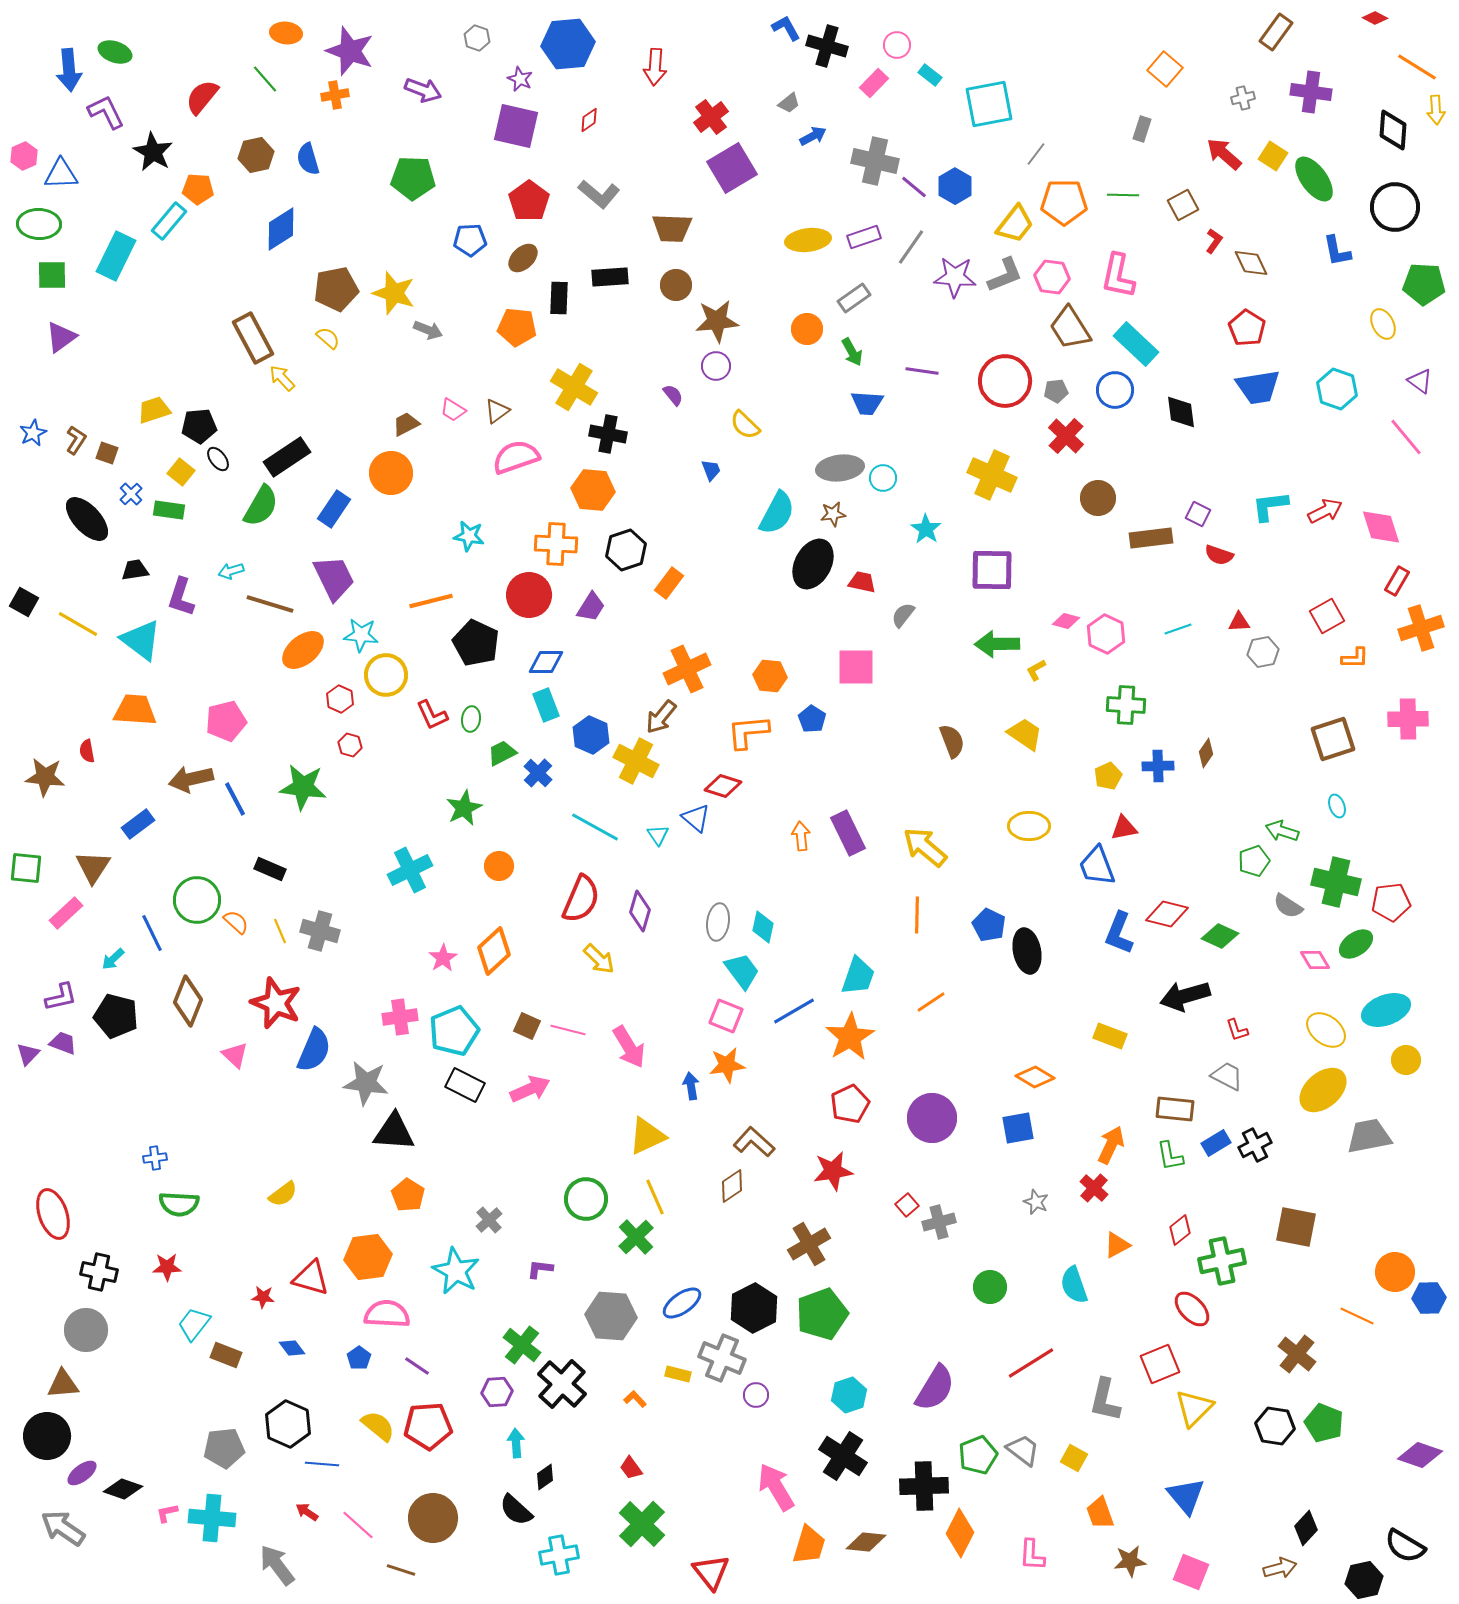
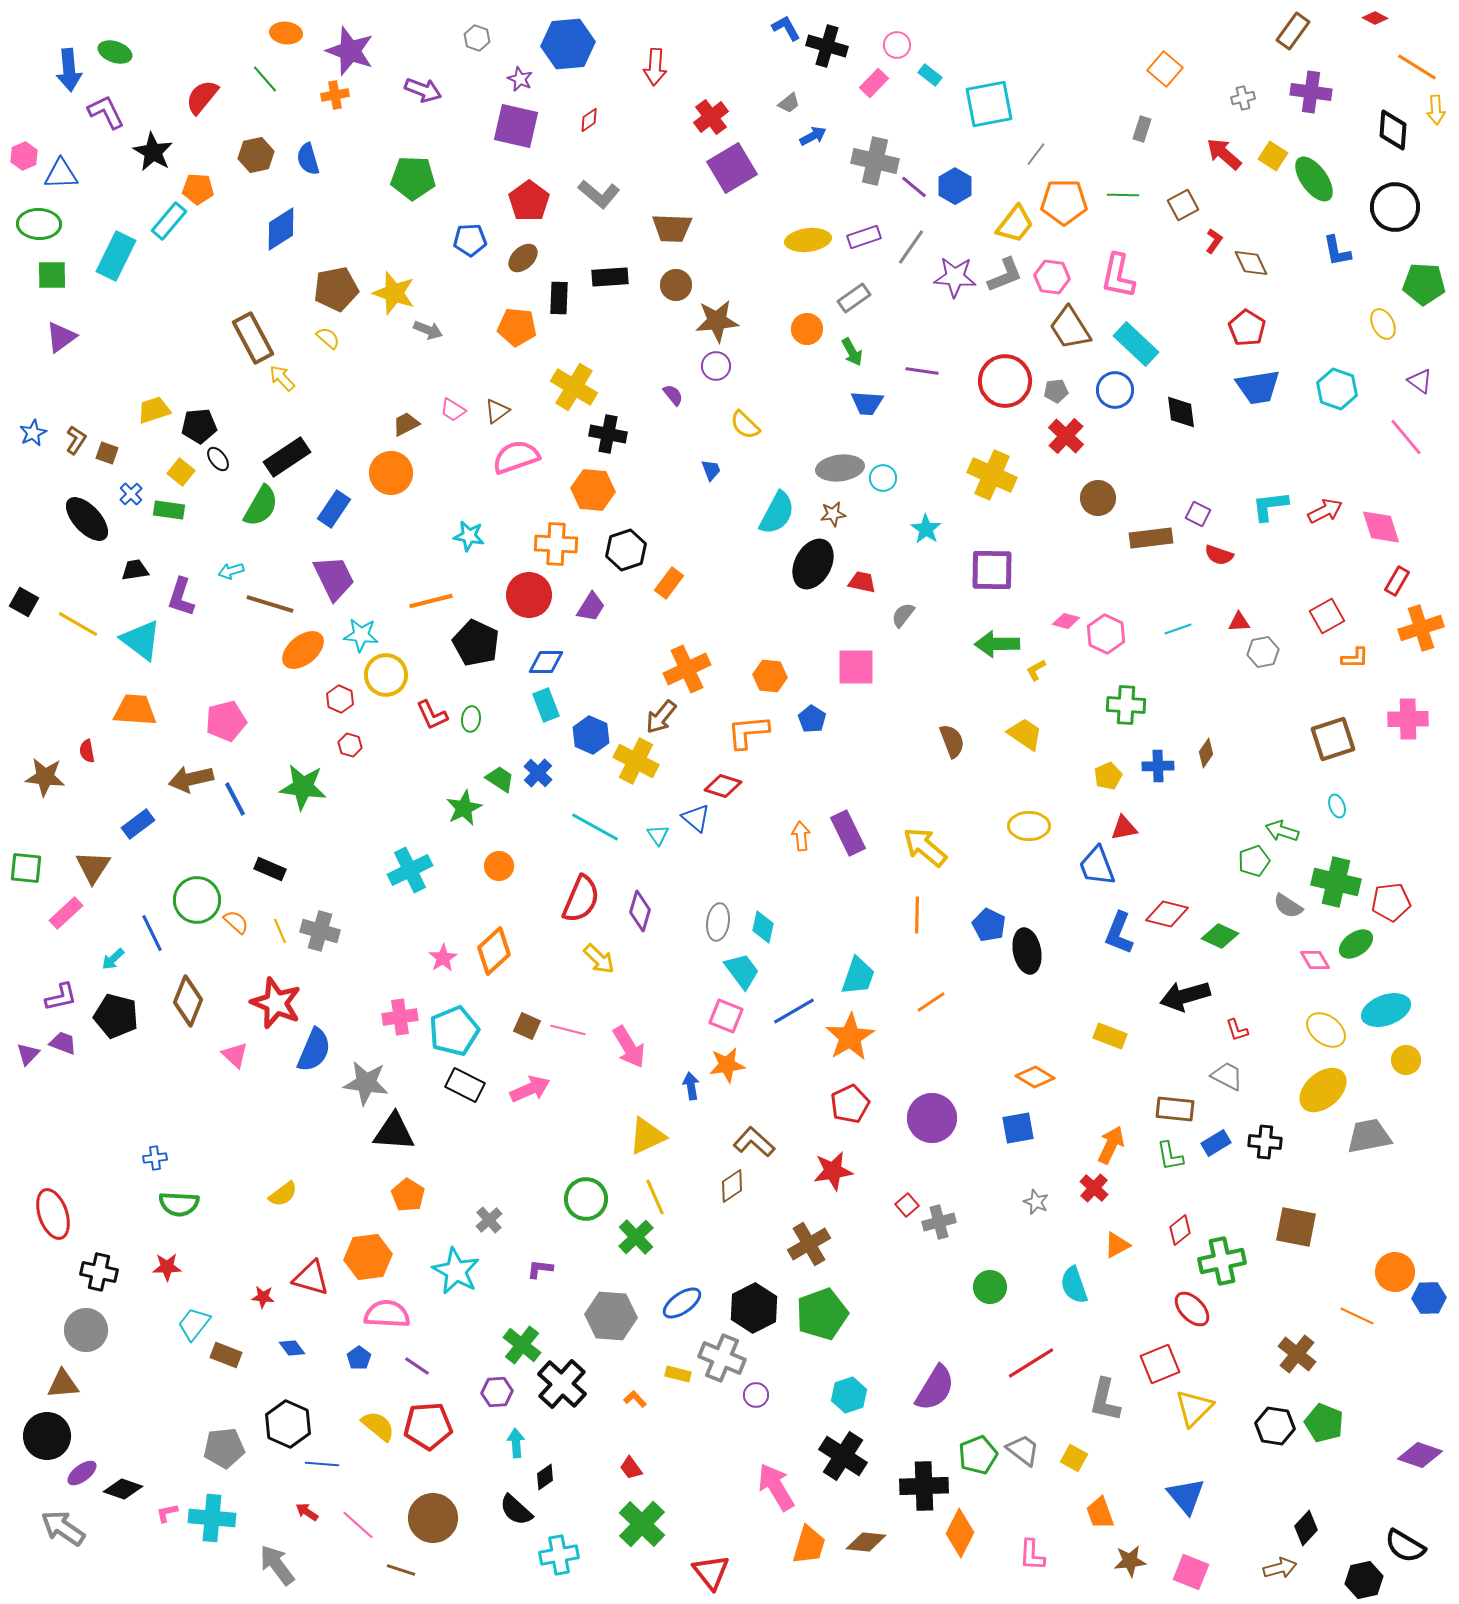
brown rectangle at (1276, 32): moved 17 px right, 1 px up
green trapezoid at (502, 753): moved 2 px left, 26 px down; rotated 60 degrees clockwise
black cross at (1255, 1145): moved 10 px right, 3 px up; rotated 32 degrees clockwise
